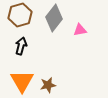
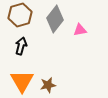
gray diamond: moved 1 px right, 1 px down
